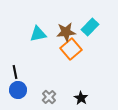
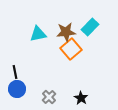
blue circle: moved 1 px left, 1 px up
